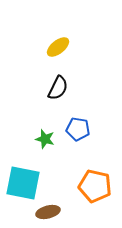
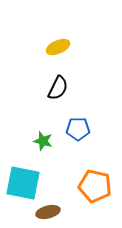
yellow ellipse: rotated 15 degrees clockwise
blue pentagon: rotated 10 degrees counterclockwise
green star: moved 2 px left, 2 px down
